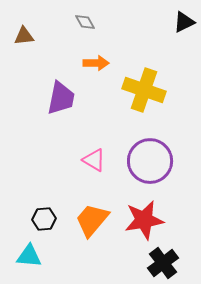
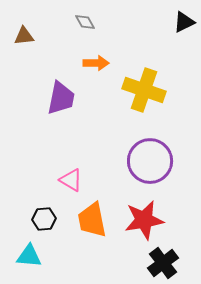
pink triangle: moved 23 px left, 20 px down
orange trapezoid: rotated 51 degrees counterclockwise
